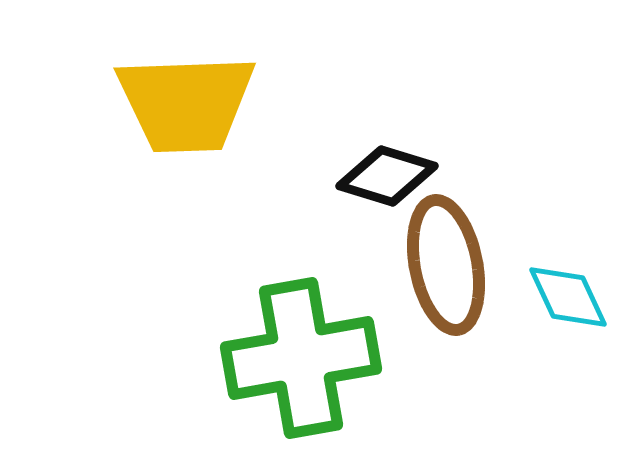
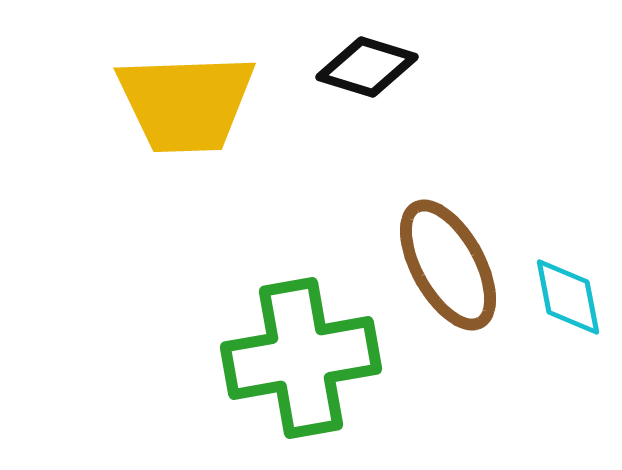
black diamond: moved 20 px left, 109 px up
brown ellipse: moved 2 px right; rotated 18 degrees counterclockwise
cyan diamond: rotated 14 degrees clockwise
